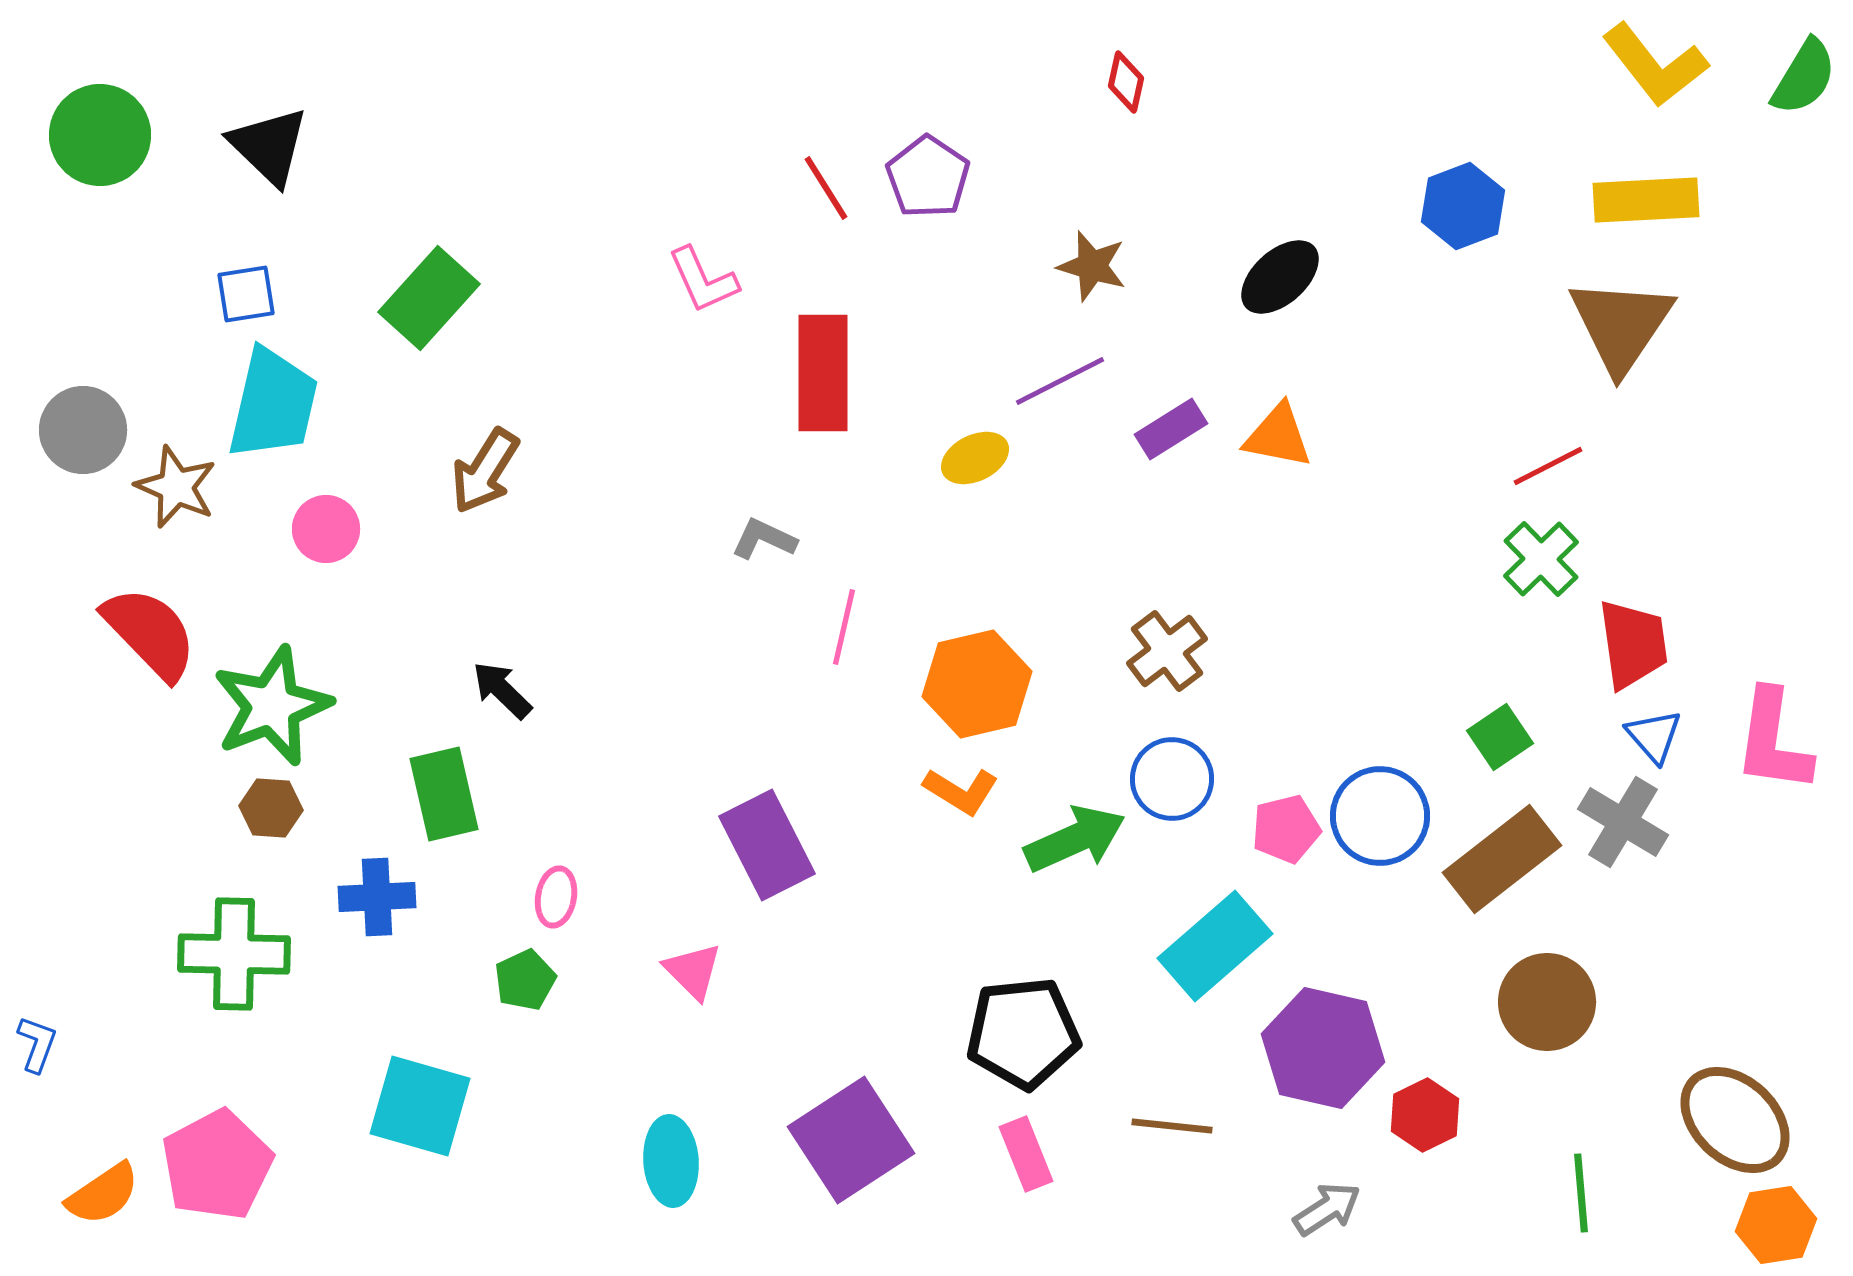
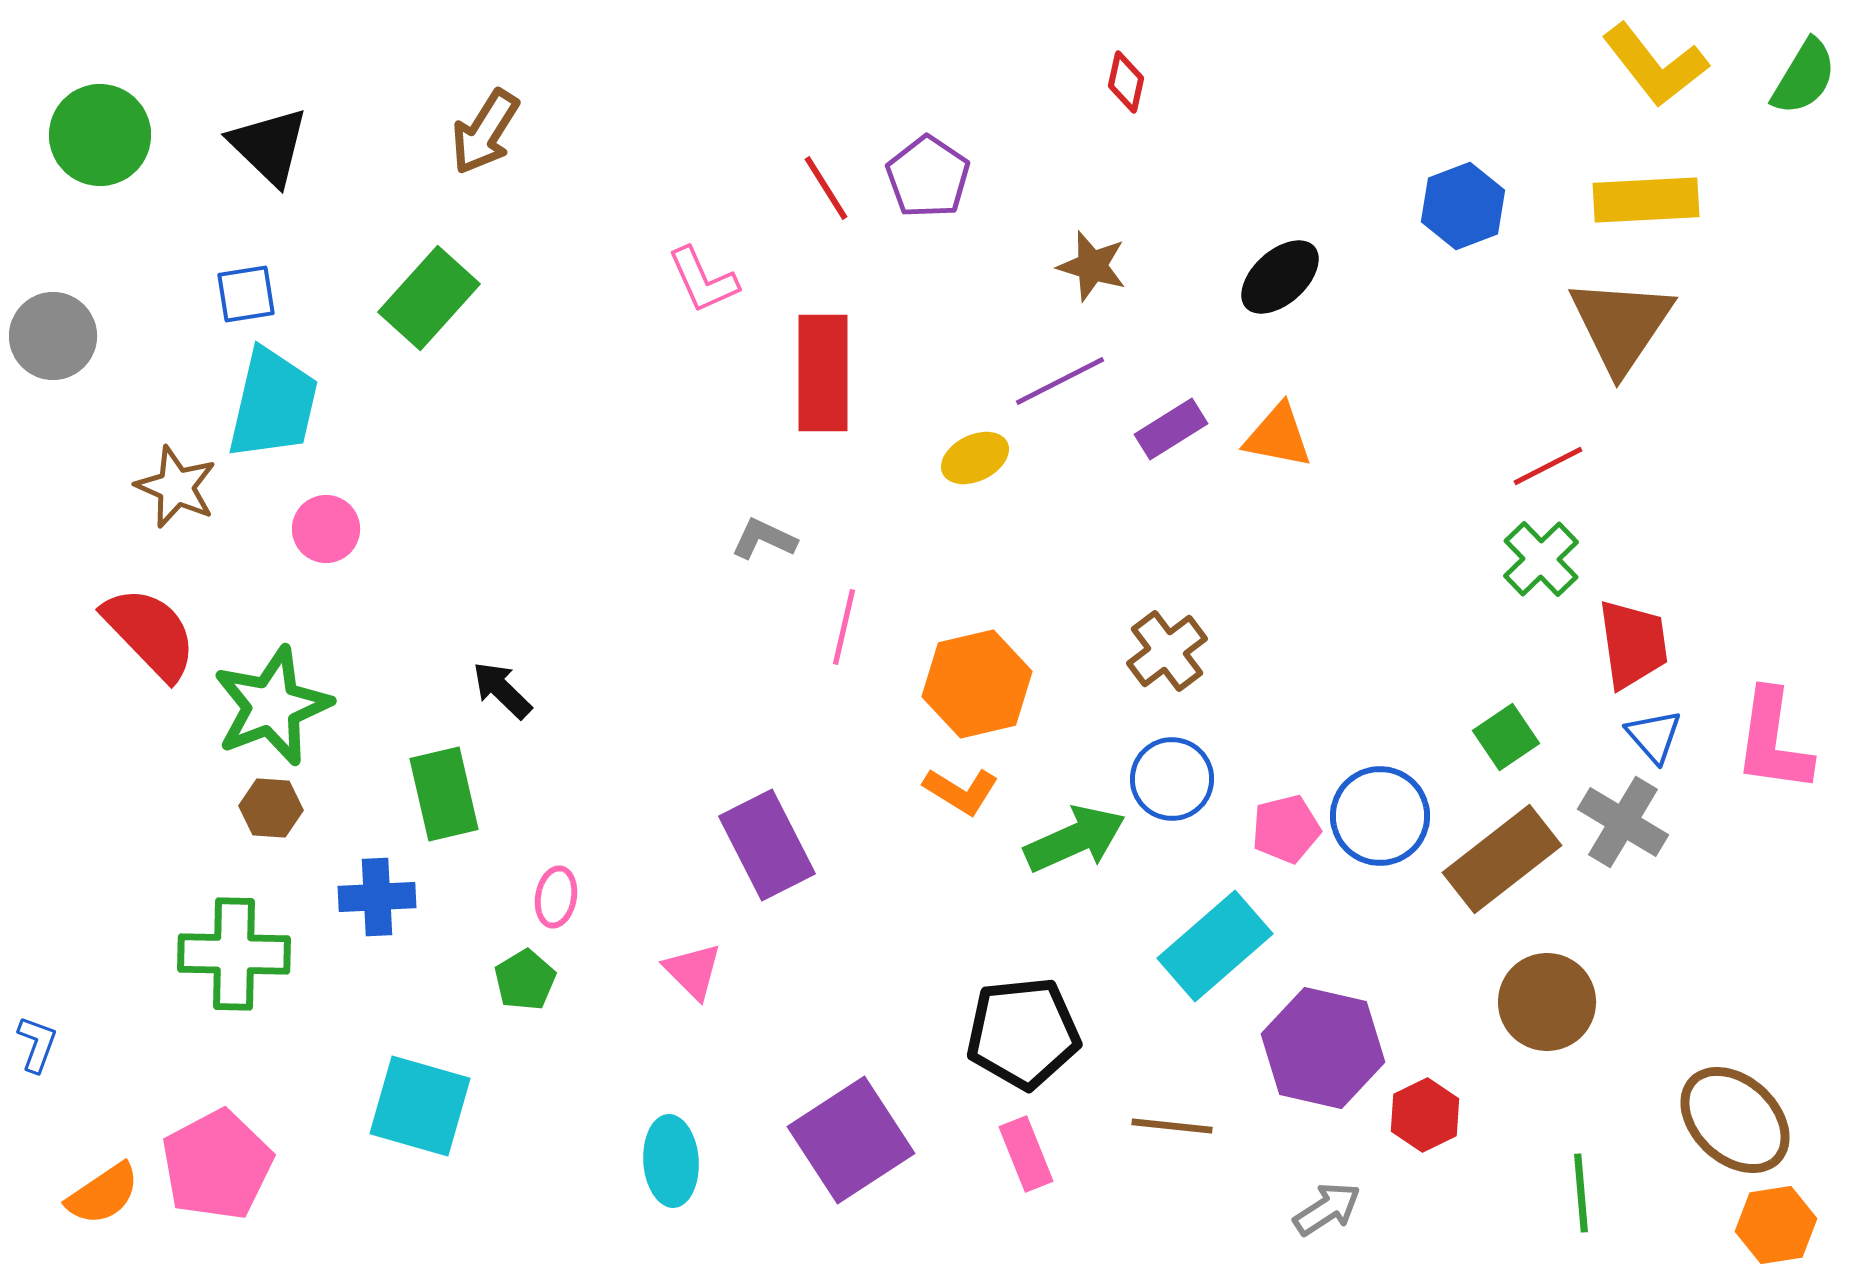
gray circle at (83, 430): moved 30 px left, 94 px up
brown arrow at (485, 471): moved 339 px up
green square at (1500, 737): moved 6 px right
green pentagon at (525, 980): rotated 6 degrees counterclockwise
